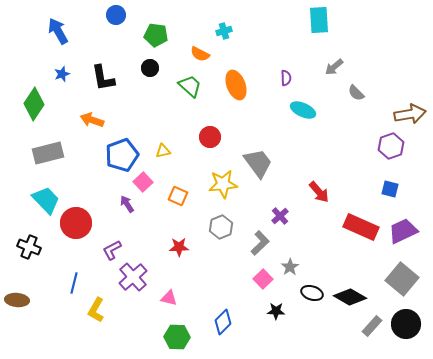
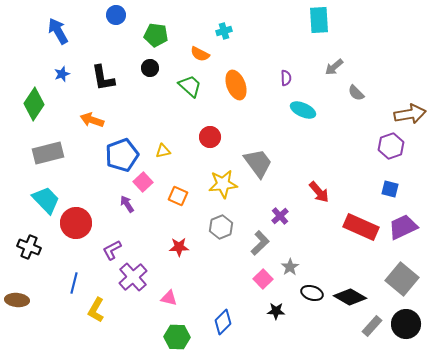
purple trapezoid at (403, 231): moved 4 px up
